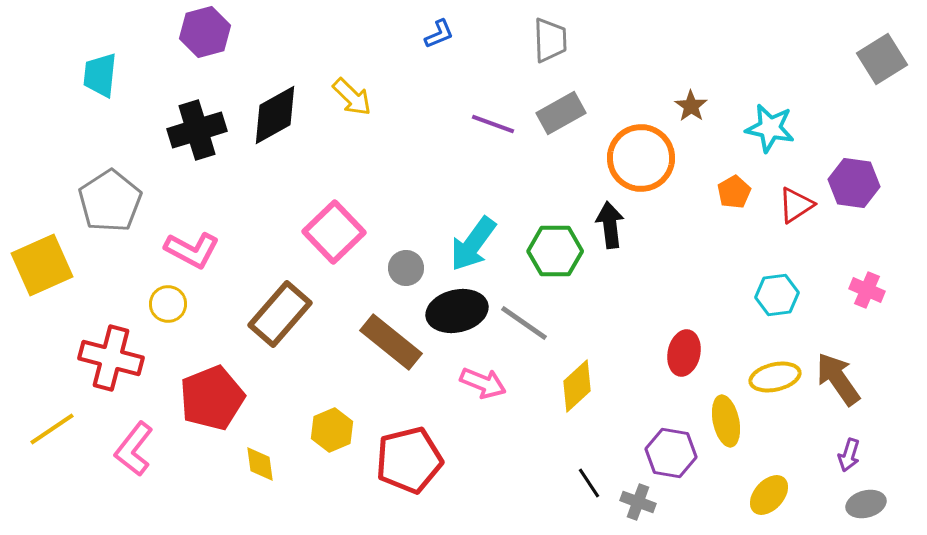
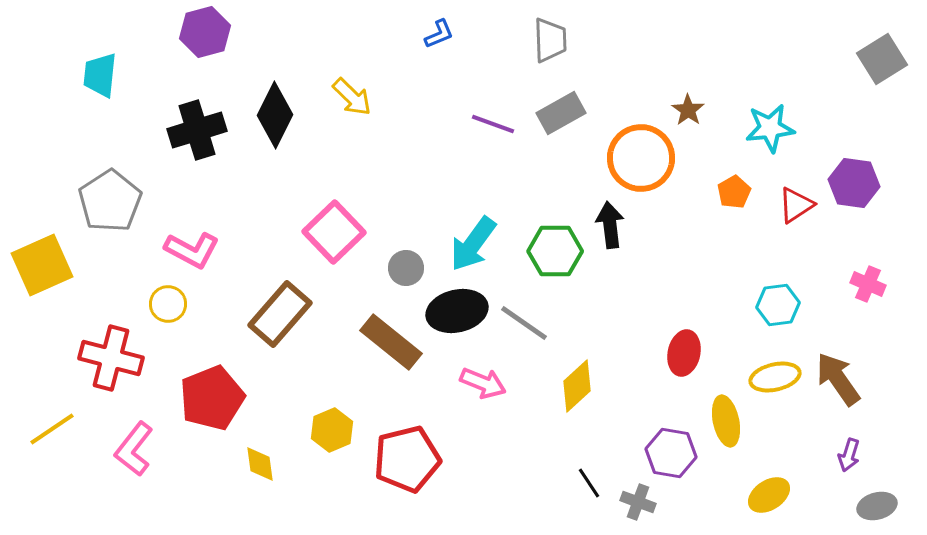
brown star at (691, 106): moved 3 px left, 4 px down
black diamond at (275, 115): rotated 34 degrees counterclockwise
cyan star at (770, 128): rotated 18 degrees counterclockwise
pink cross at (867, 290): moved 1 px right, 6 px up
cyan hexagon at (777, 295): moved 1 px right, 10 px down
red pentagon at (409, 460): moved 2 px left, 1 px up
yellow ellipse at (769, 495): rotated 15 degrees clockwise
gray ellipse at (866, 504): moved 11 px right, 2 px down
